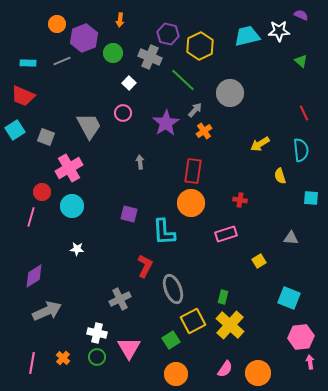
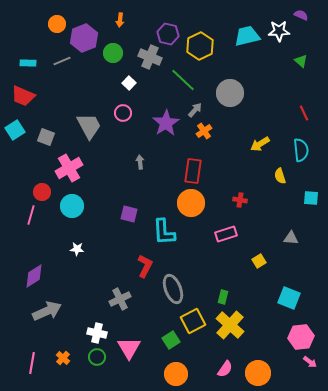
pink line at (31, 217): moved 2 px up
pink arrow at (310, 362): rotated 136 degrees clockwise
